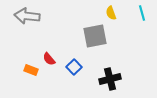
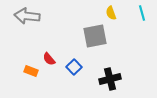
orange rectangle: moved 1 px down
